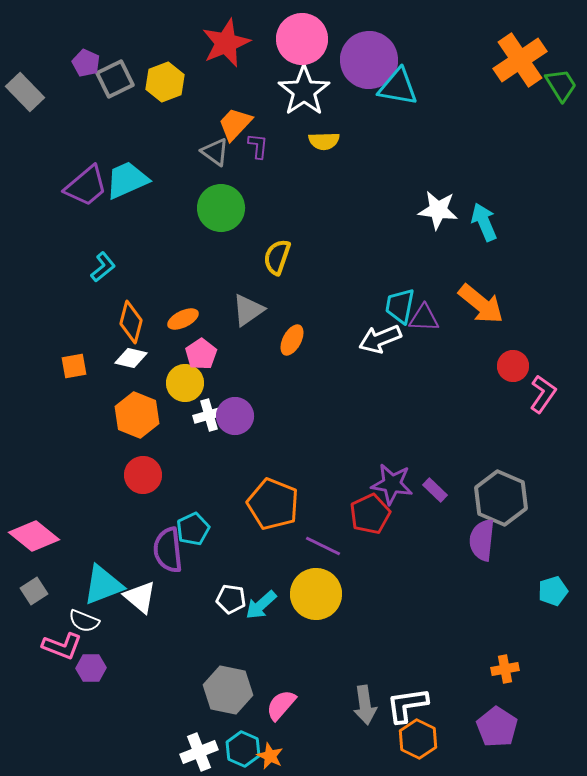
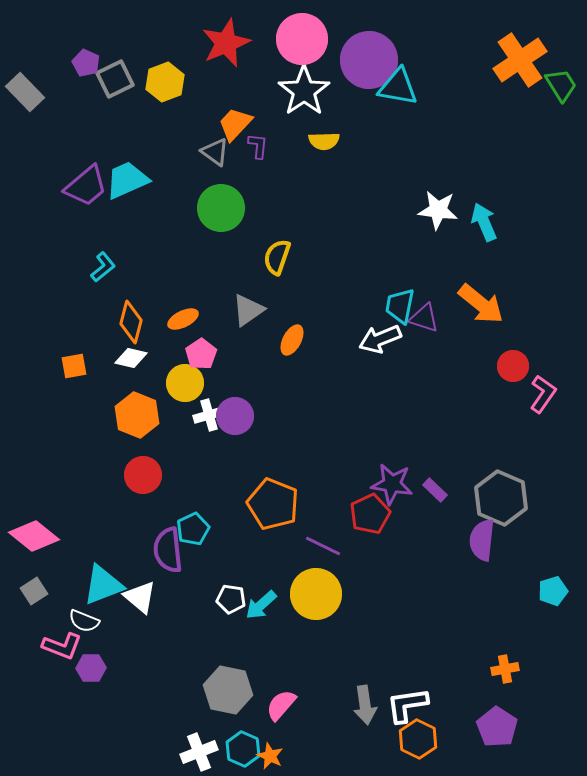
purple triangle at (424, 318): rotated 16 degrees clockwise
